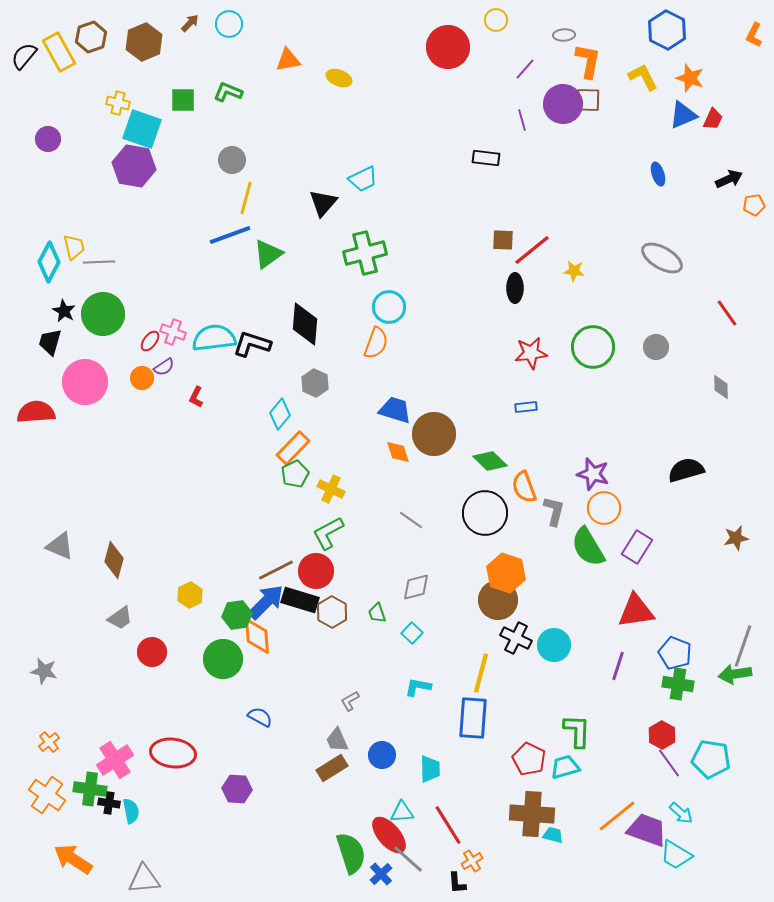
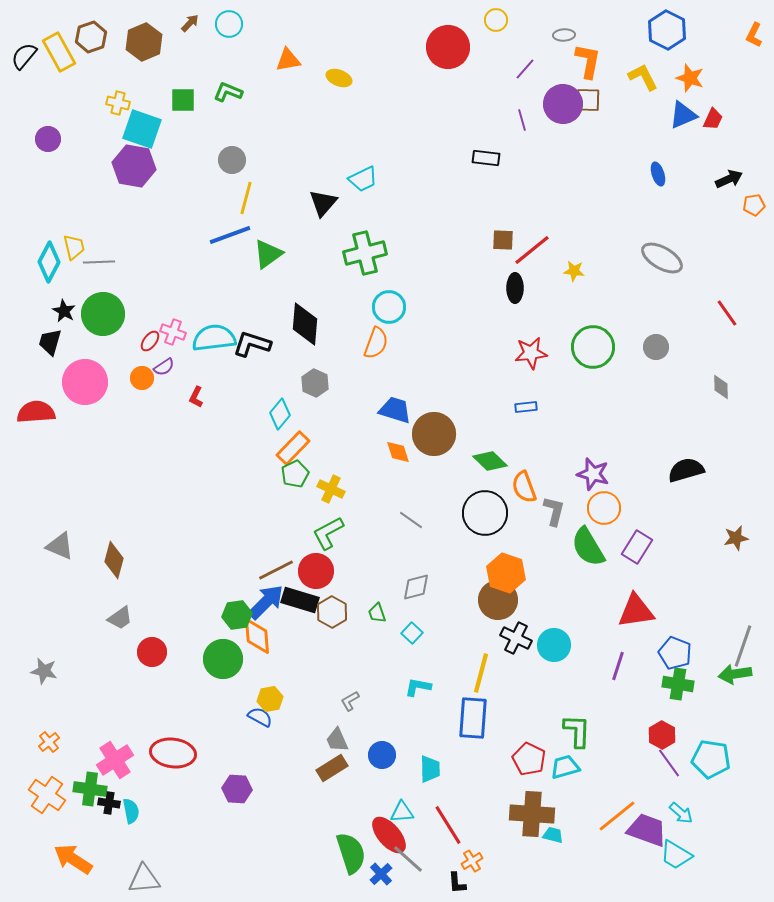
yellow hexagon at (190, 595): moved 80 px right, 104 px down; rotated 15 degrees clockwise
